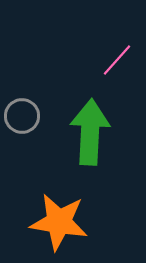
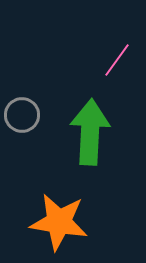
pink line: rotated 6 degrees counterclockwise
gray circle: moved 1 px up
